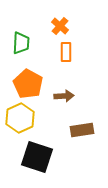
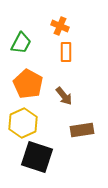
orange cross: rotated 18 degrees counterclockwise
green trapezoid: rotated 25 degrees clockwise
brown arrow: rotated 54 degrees clockwise
yellow hexagon: moved 3 px right, 5 px down
